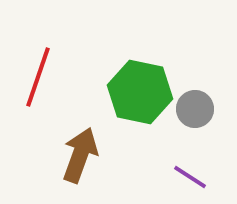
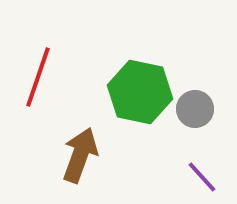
purple line: moved 12 px right; rotated 15 degrees clockwise
